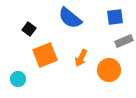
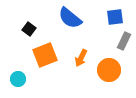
gray rectangle: rotated 42 degrees counterclockwise
